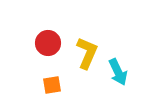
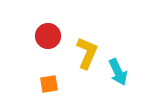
red circle: moved 7 px up
orange square: moved 3 px left, 1 px up
